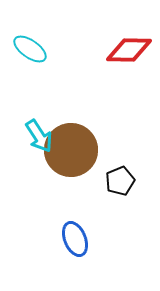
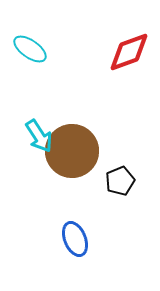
red diamond: moved 2 px down; rotated 21 degrees counterclockwise
brown circle: moved 1 px right, 1 px down
